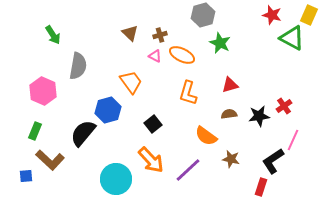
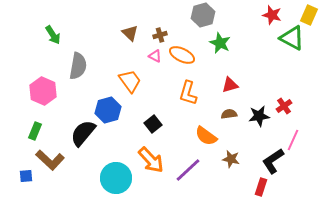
orange trapezoid: moved 1 px left, 1 px up
cyan circle: moved 1 px up
